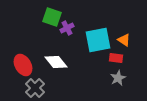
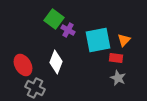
green square: moved 2 px right, 2 px down; rotated 18 degrees clockwise
purple cross: moved 1 px right, 2 px down; rotated 32 degrees counterclockwise
orange triangle: rotated 40 degrees clockwise
white diamond: rotated 60 degrees clockwise
gray star: rotated 21 degrees counterclockwise
gray cross: rotated 18 degrees counterclockwise
